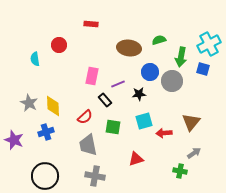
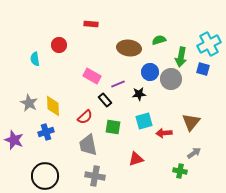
pink rectangle: rotated 72 degrees counterclockwise
gray circle: moved 1 px left, 2 px up
